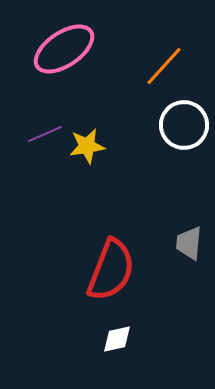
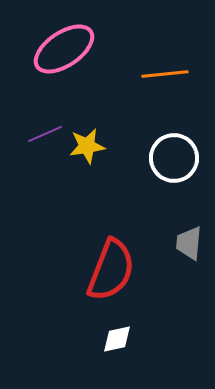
orange line: moved 1 px right, 8 px down; rotated 42 degrees clockwise
white circle: moved 10 px left, 33 px down
